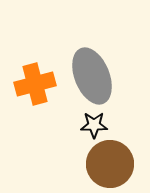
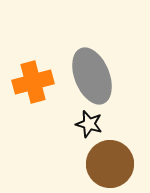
orange cross: moved 2 px left, 2 px up
black star: moved 5 px left, 1 px up; rotated 16 degrees clockwise
